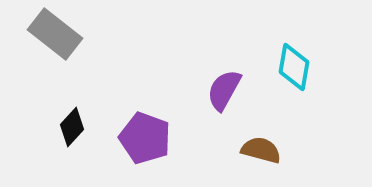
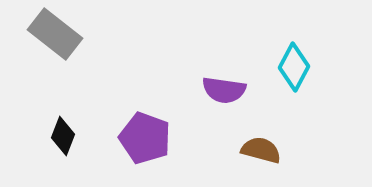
cyan diamond: rotated 18 degrees clockwise
purple semicircle: rotated 111 degrees counterclockwise
black diamond: moved 9 px left, 9 px down; rotated 21 degrees counterclockwise
